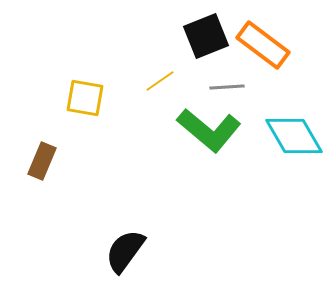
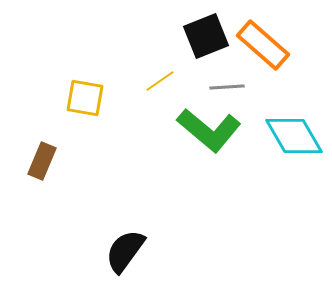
orange rectangle: rotated 4 degrees clockwise
